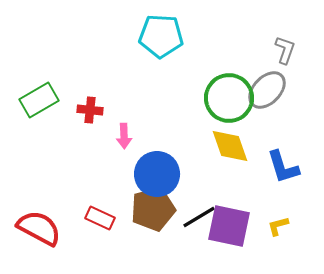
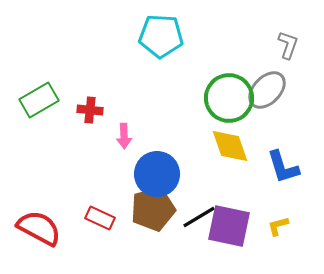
gray L-shape: moved 3 px right, 5 px up
